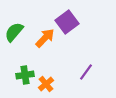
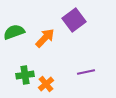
purple square: moved 7 px right, 2 px up
green semicircle: rotated 30 degrees clockwise
purple line: rotated 42 degrees clockwise
